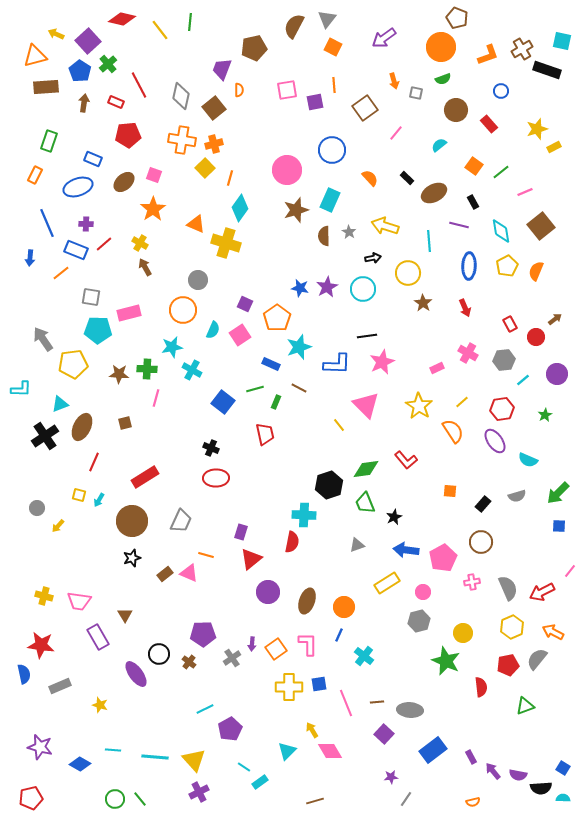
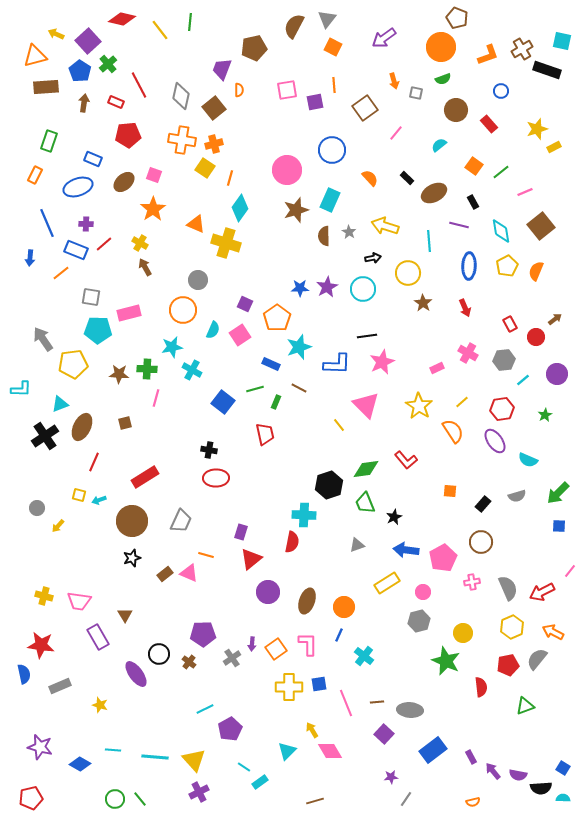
yellow square at (205, 168): rotated 12 degrees counterclockwise
blue star at (300, 288): rotated 12 degrees counterclockwise
black cross at (211, 448): moved 2 px left, 2 px down; rotated 14 degrees counterclockwise
cyan arrow at (99, 500): rotated 40 degrees clockwise
